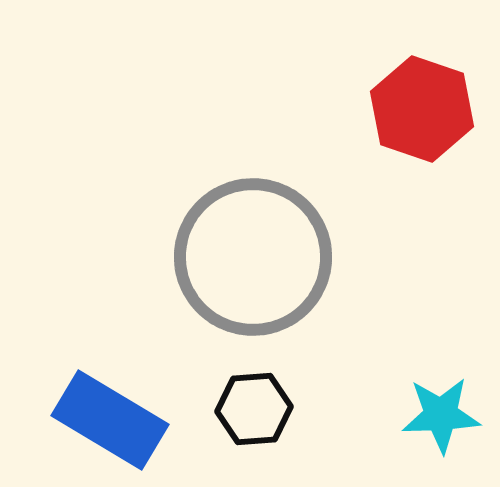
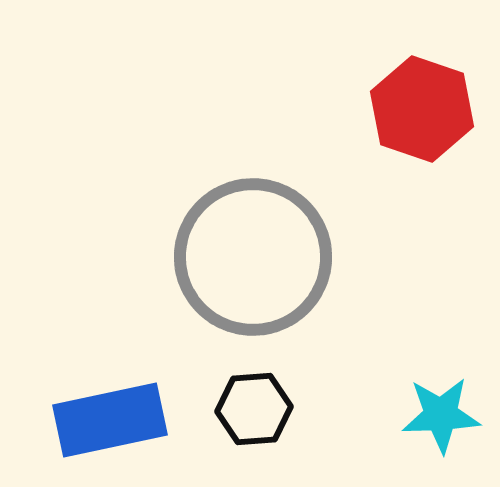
blue rectangle: rotated 43 degrees counterclockwise
